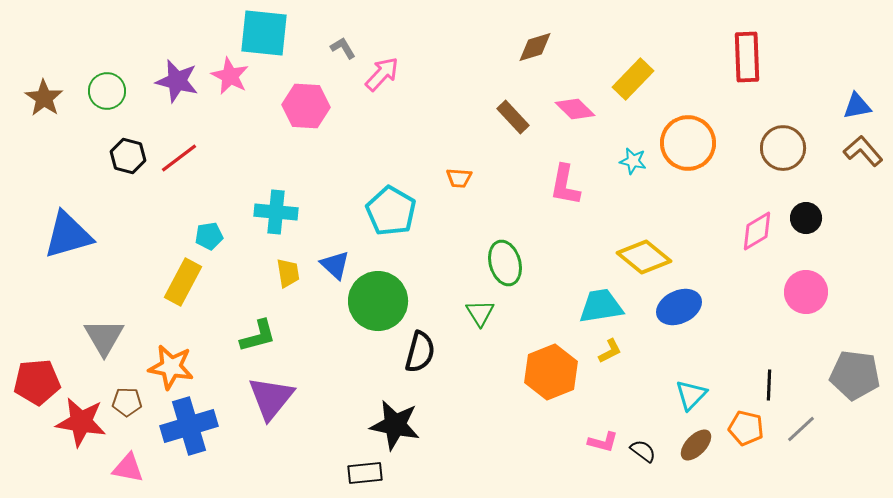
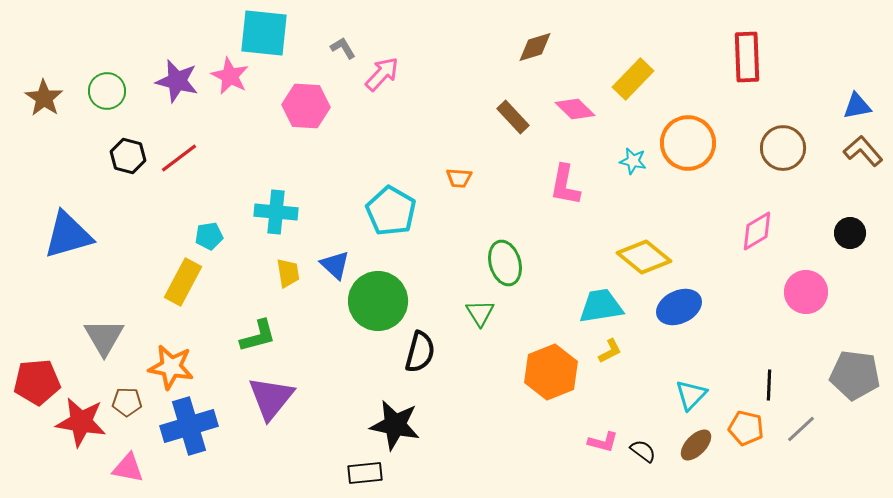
black circle at (806, 218): moved 44 px right, 15 px down
